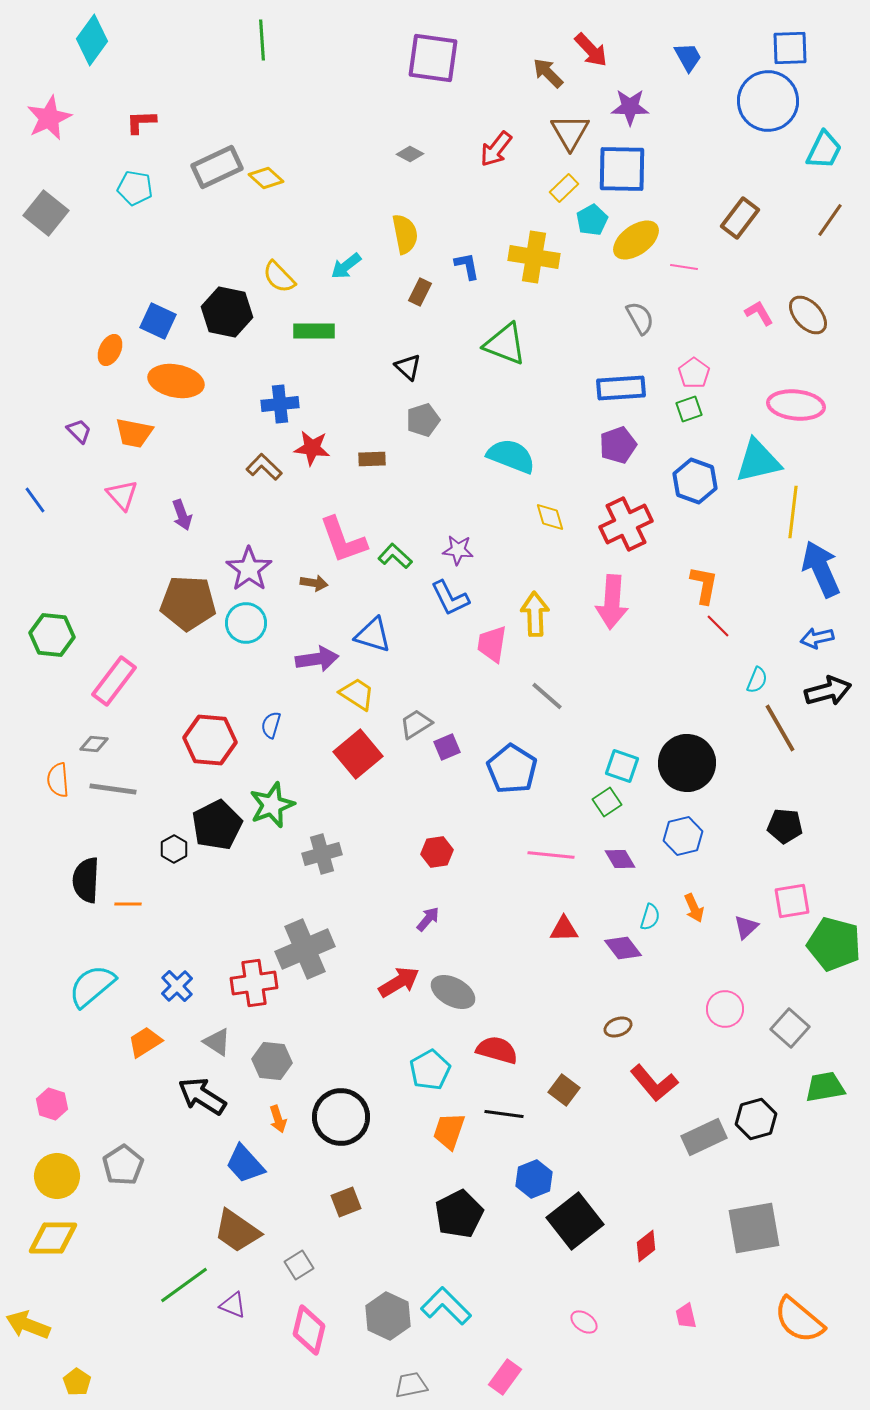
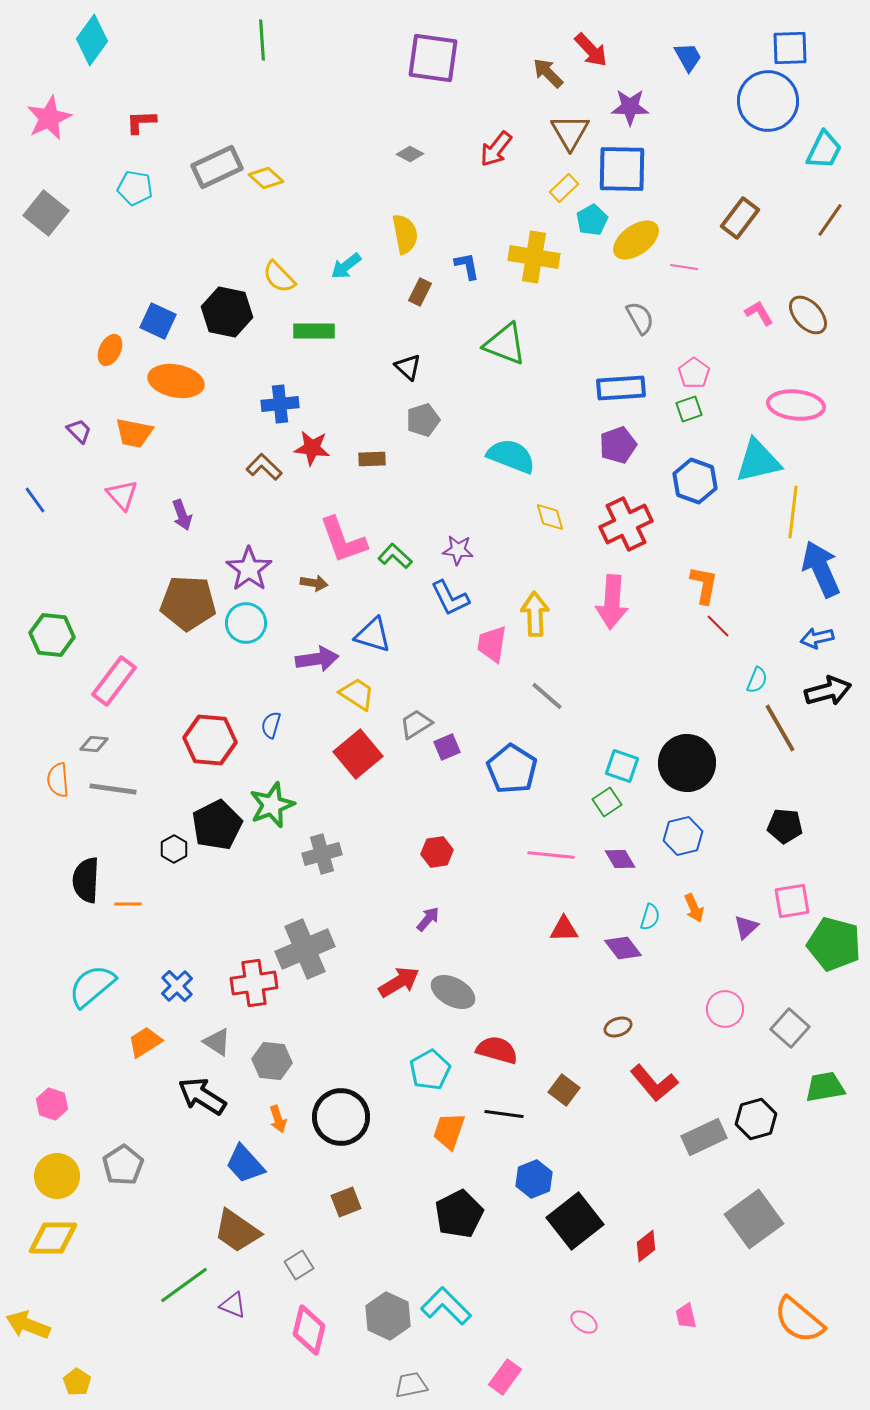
gray square at (754, 1228): moved 9 px up; rotated 26 degrees counterclockwise
